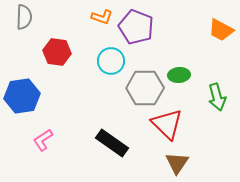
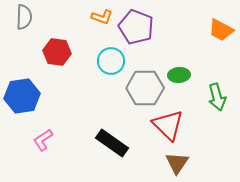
red triangle: moved 1 px right, 1 px down
